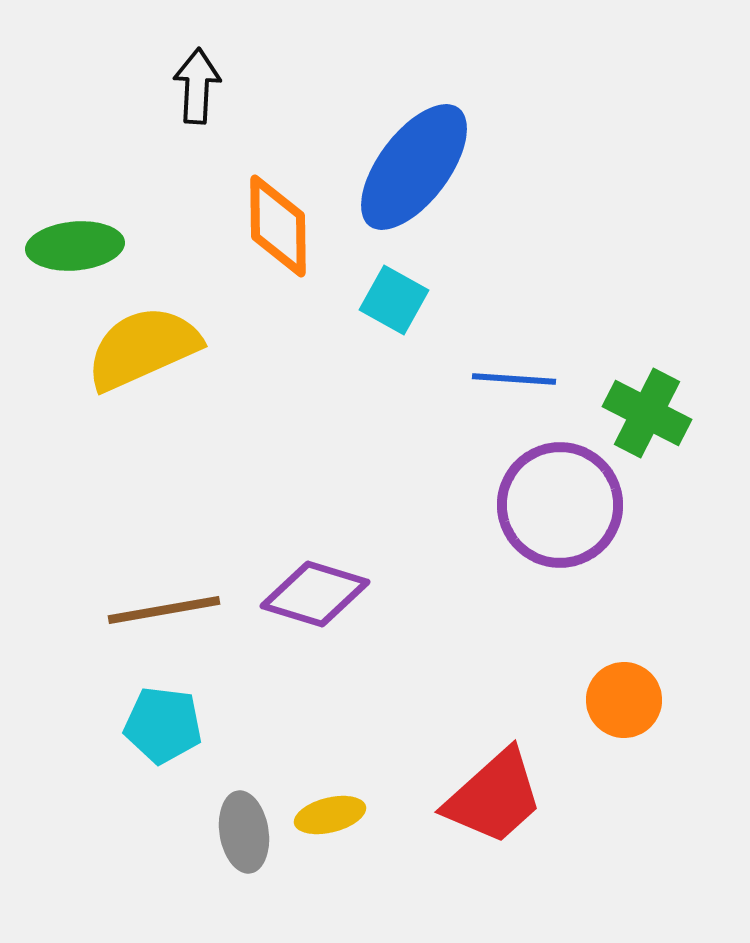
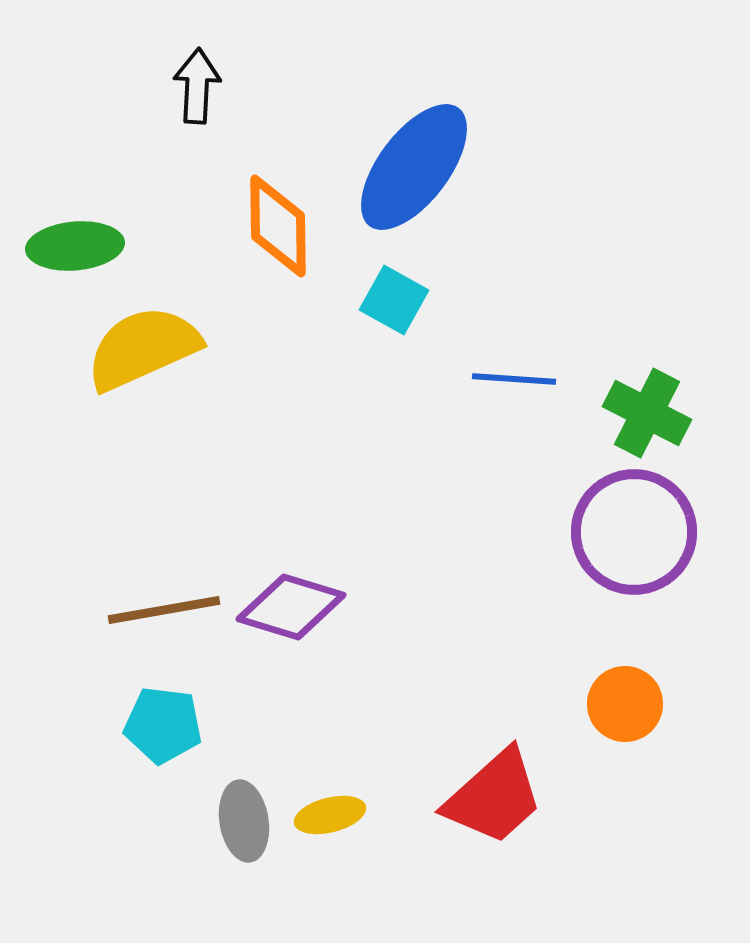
purple circle: moved 74 px right, 27 px down
purple diamond: moved 24 px left, 13 px down
orange circle: moved 1 px right, 4 px down
gray ellipse: moved 11 px up
